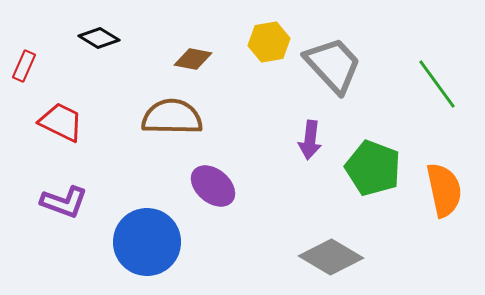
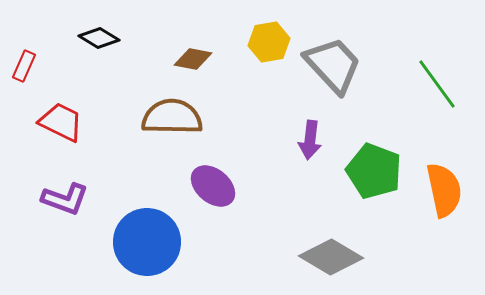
green pentagon: moved 1 px right, 3 px down
purple L-shape: moved 1 px right, 3 px up
